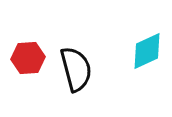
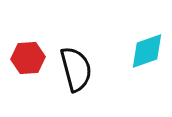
cyan diamond: rotated 6 degrees clockwise
